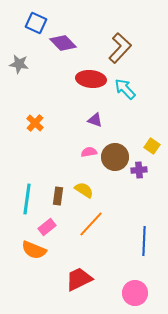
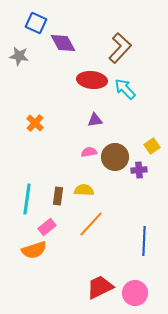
purple diamond: rotated 16 degrees clockwise
gray star: moved 8 px up
red ellipse: moved 1 px right, 1 px down
purple triangle: rotated 28 degrees counterclockwise
yellow square: rotated 21 degrees clockwise
yellow semicircle: rotated 30 degrees counterclockwise
orange semicircle: rotated 40 degrees counterclockwise
red trapezoid: moved 21 px right, 8 px down
